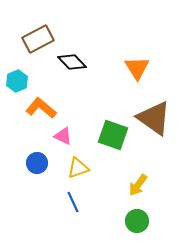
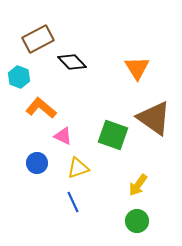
cyan hexagon: moved 2 px right, 4 px up; rotated 15 degrees counterclockwise
